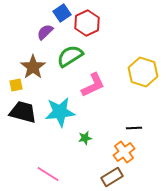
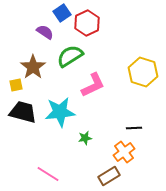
purple semicircle: rotated 78 degrees clockwise
brown rectangle: moved 3 px left, 1 px up
